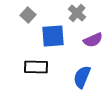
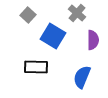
blue square: rotated 35 degrees clockwise
purple semicircle: rotated 66 degrees counterclockwise
